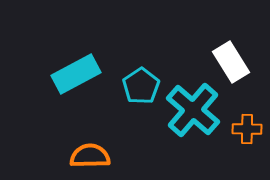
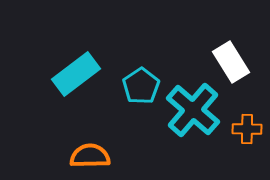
cyan rectangle: rotated 9 degrees counterclockwise
